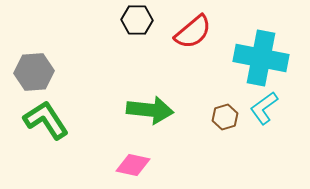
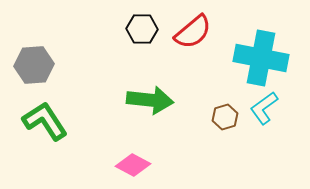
black hexagon: moved 5 px right, 9 px down
gray hexagon: moved 7 px up
green arrow: moved 10 px up
green L-shape: moved 1 px left, 1 px down
pink diamond: rotated 16 degrees clockwise
